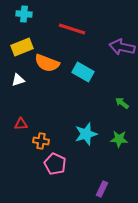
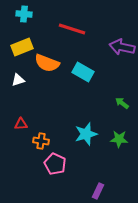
purple rectangle: moved 4 px left, 2 px down
